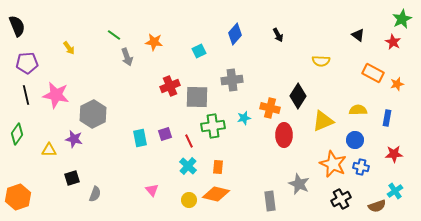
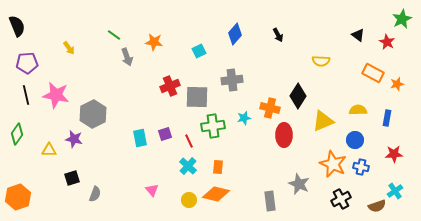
red star at (393, 42): moved 6 px left
